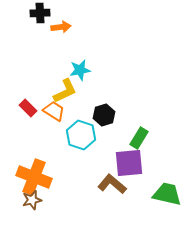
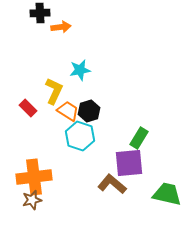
yellow L-shape: moved 11 px left; rotated 40 degrees counterclockwise
orange trapezoid: moved 14 px right
black hexagon: moved 15 px left, 4 px up
cyan hexagon: moved 1 px left, 1 px down
orange cross: rotated 28 degrees counterclockwise
